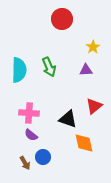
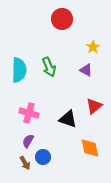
purple triangle: rotated 32 degrees clockwise
pink cross: rotated 12 degrees clockwise
purple semicircle: moved 3 px left, 6 px down; rotated 80 degrees clockwise
orange diamond: moved 6 px right, 5 px down
